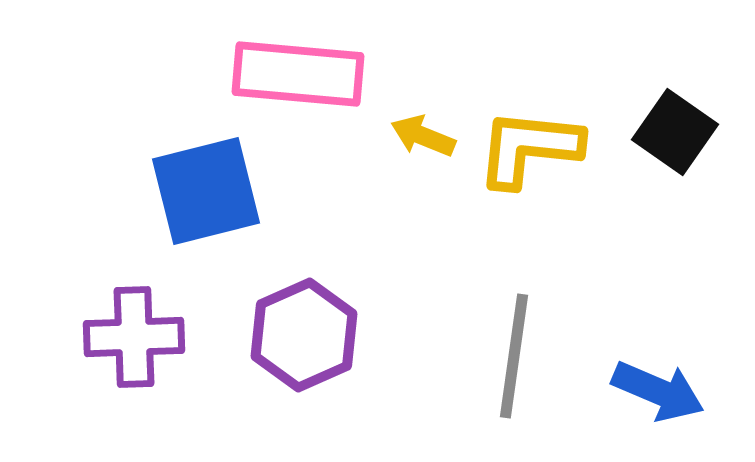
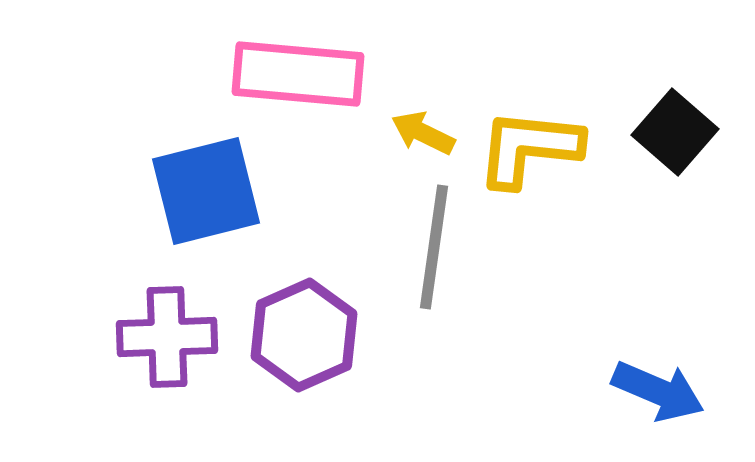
black square: rotated 6 degrees clockwise
yellow arrow: moved 3 px up; rotated 4 degrees clockwise
purple cross: moved 33 px right
gray line: moved 80 px left, 109 px up
